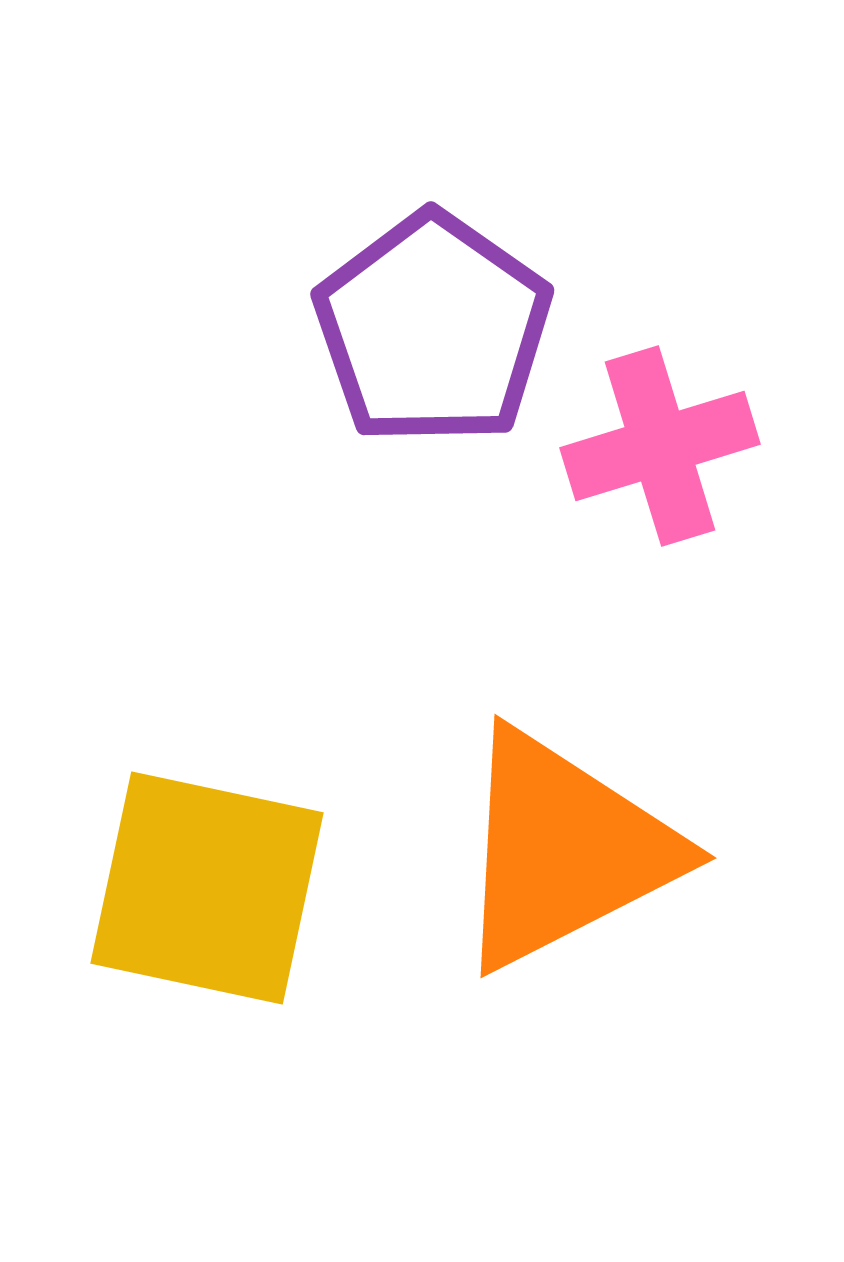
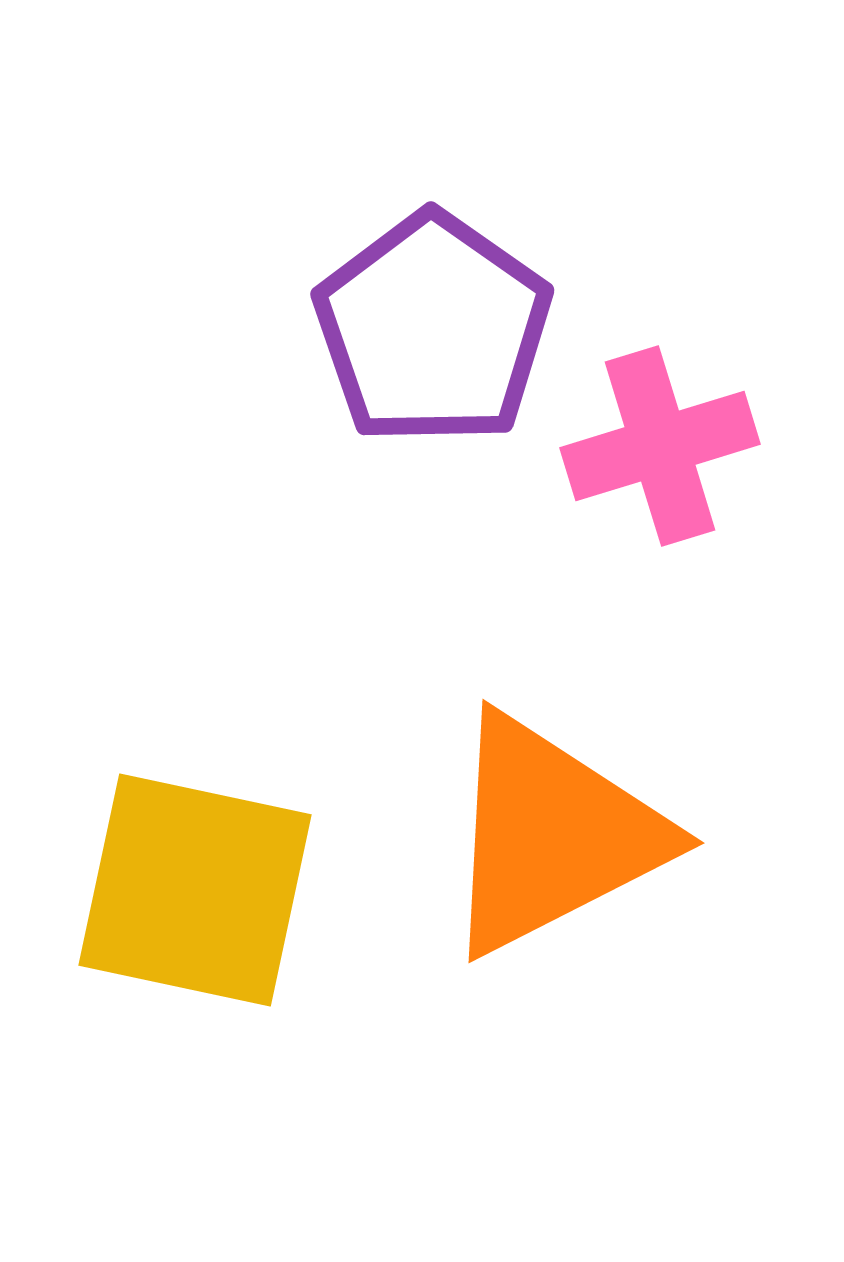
orange triangle: moved 12 px left, 15 px up
yellow square: moved 12 px left, 2 px down
